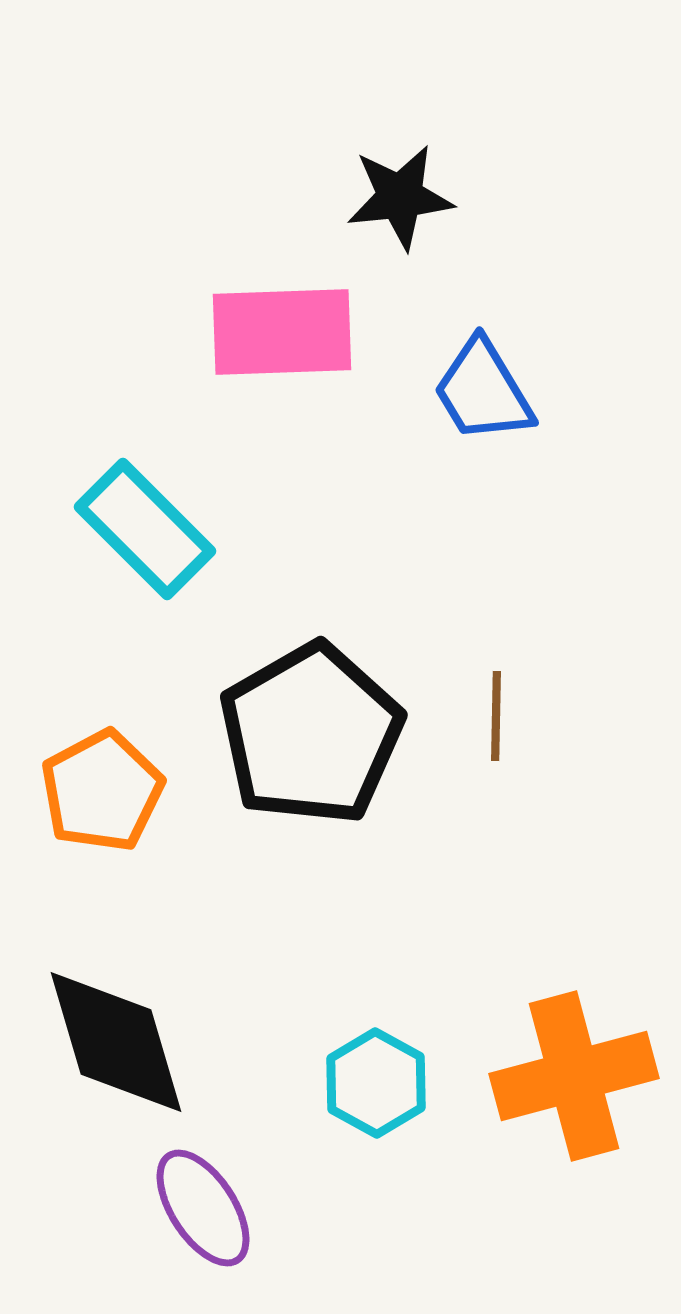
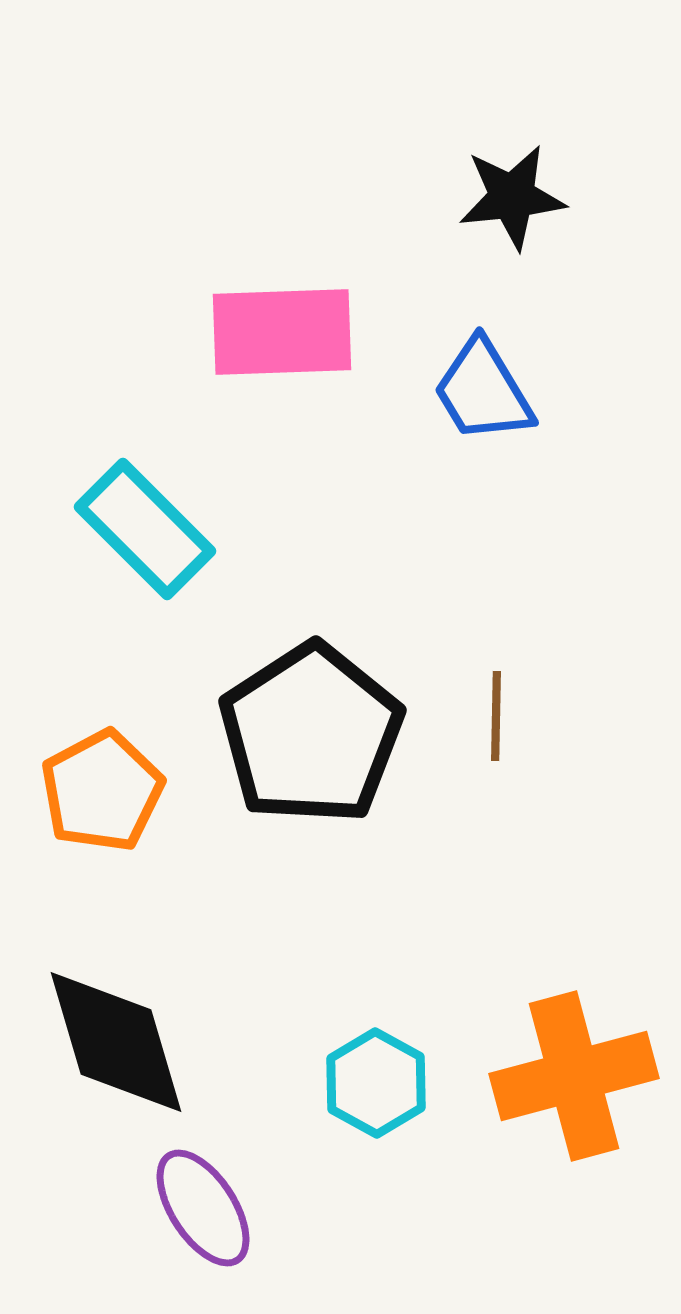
black star: moved 112 px right
black pentagon: rotated 3 degrees counterclockwise
